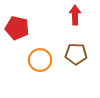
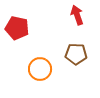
red arrow: moved 2 px right; rotated 18 degrees counterclockwise
orange circle: moved 9 px down
